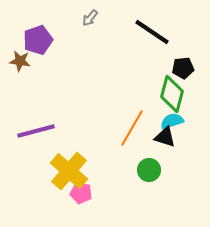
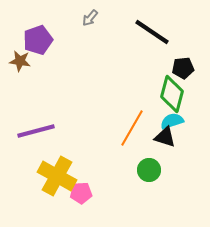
yellow cross: moved 12 px left, 5 px down; rotated 12 degrees counterclockwise
pink pentagon: rotated 15 degrees counterclockwise
